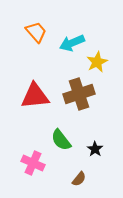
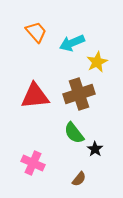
green semicircle: moved 13 px right, 7 px up
